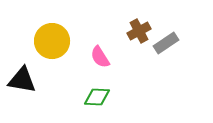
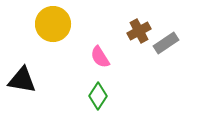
yellow circle: moved 1 px right, 17 px up
green diamond: moved 1 px right, 1 px up; rotated 60 degrees counterclockwise
